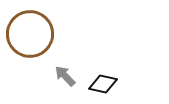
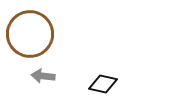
gray arrow: moved 22 px left; rotated 40 degrees counterclockwise
